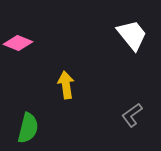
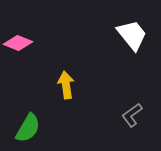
green semicircle: rotated 16 degrees clockwise
